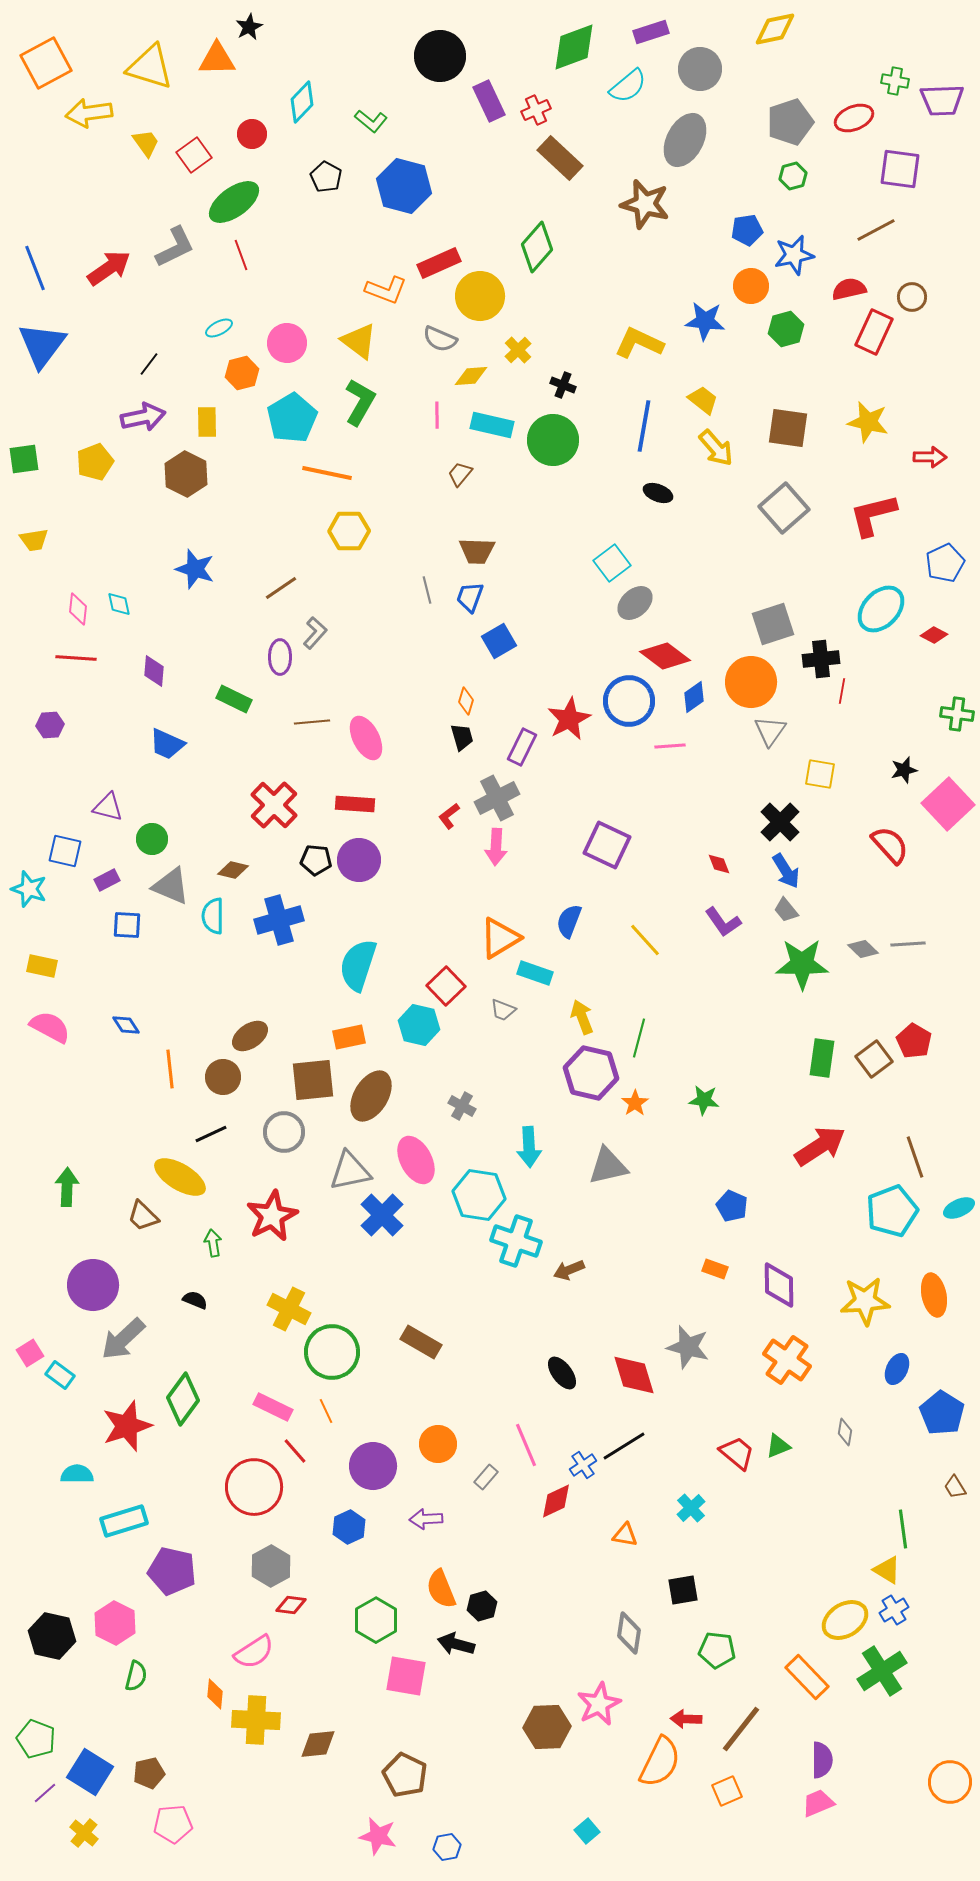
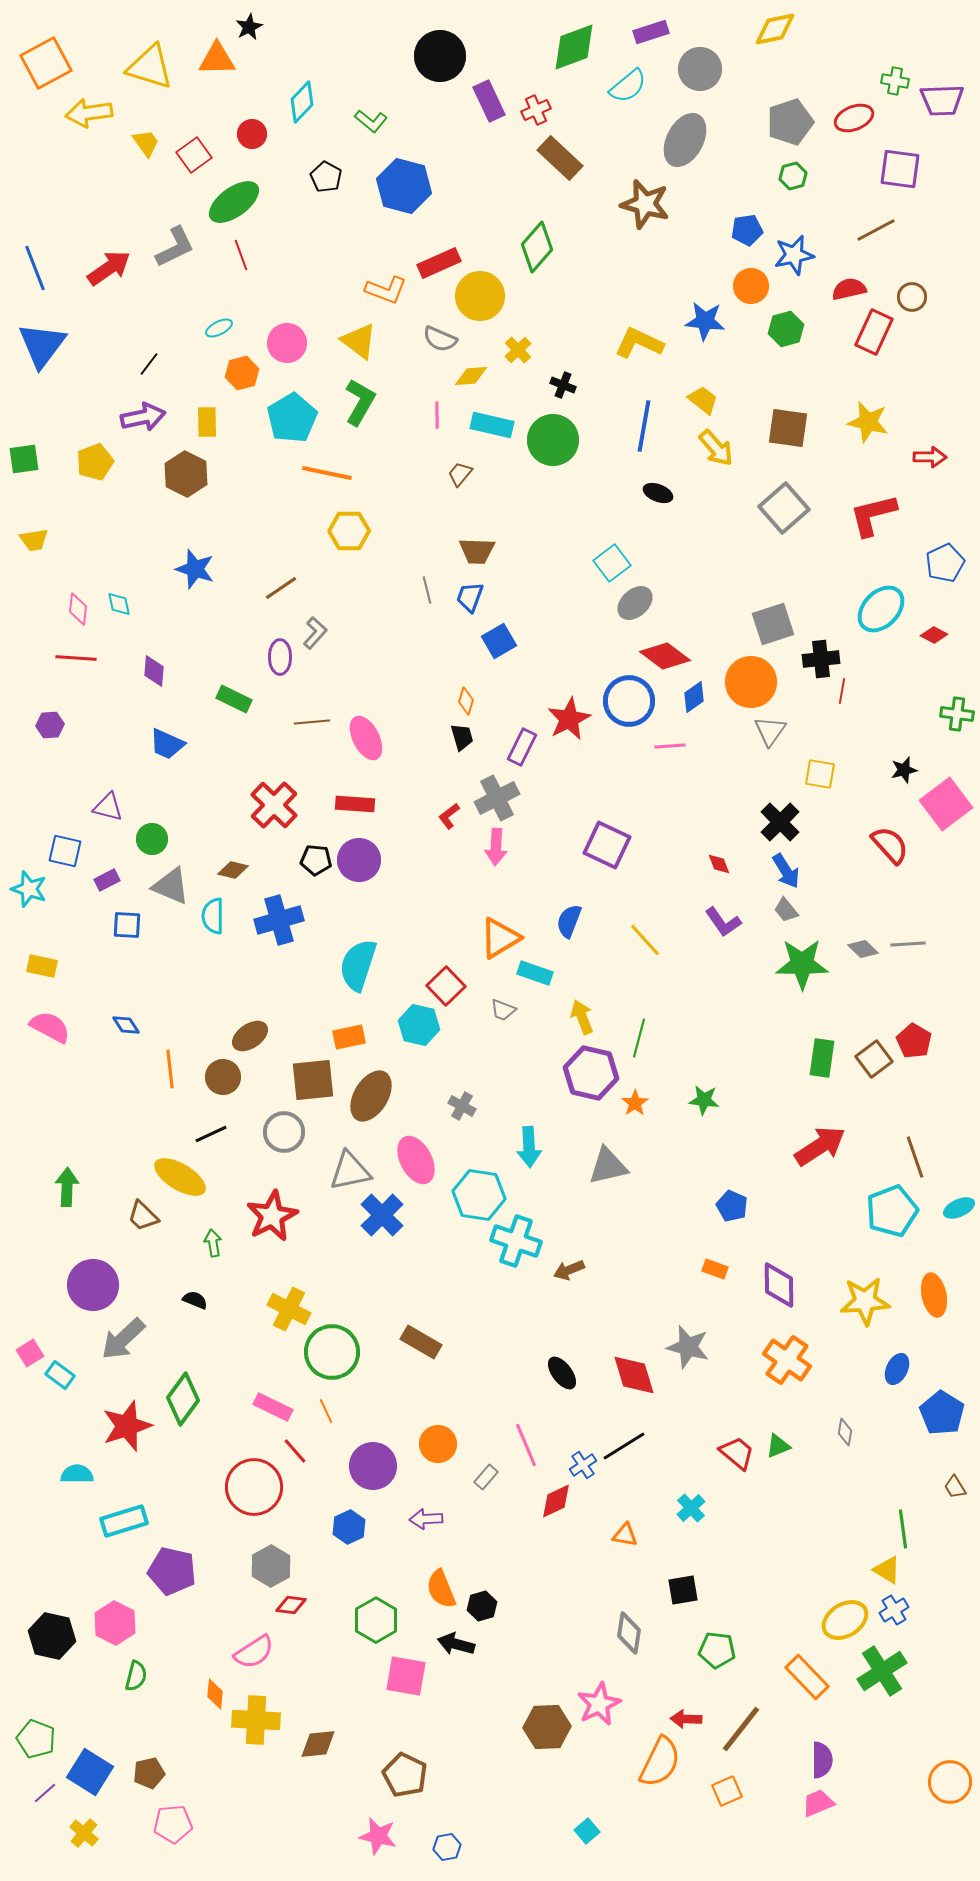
pink square at (948, 804): moved 2 px left; rotated 6 degrees clockwise
